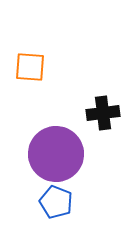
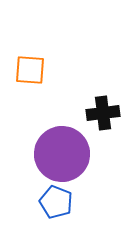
orange square: moved 3 px down
purple circle: moved 6 px right
